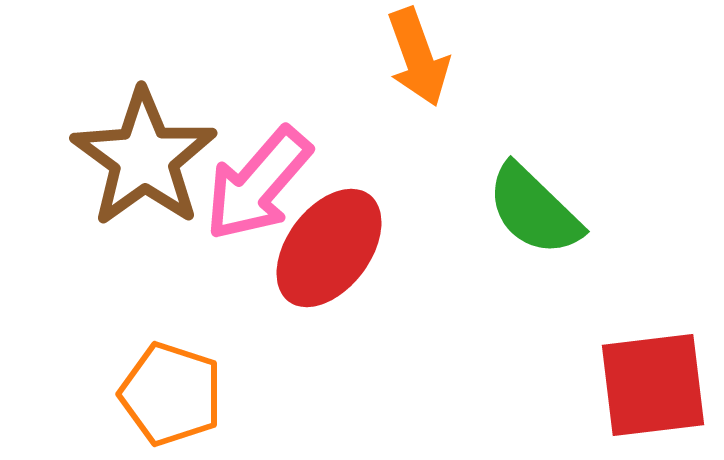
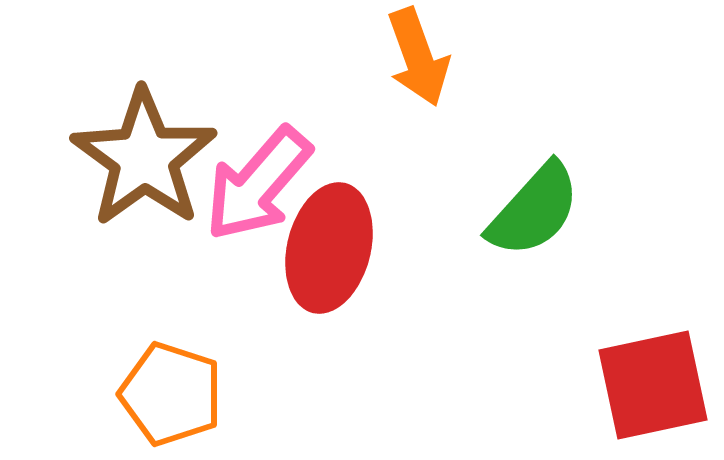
green semicircle: rotated 92 degrees counterclockwise
red ellipse: rotated 23 degrees counterclockwise
red square: rotated 5 degrees counterclockwise
